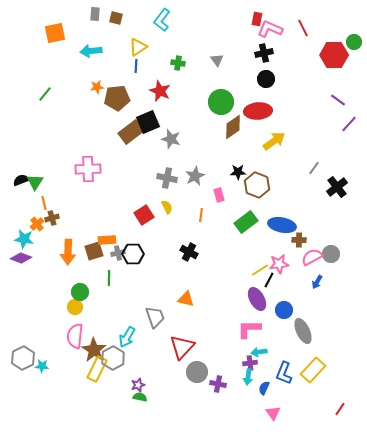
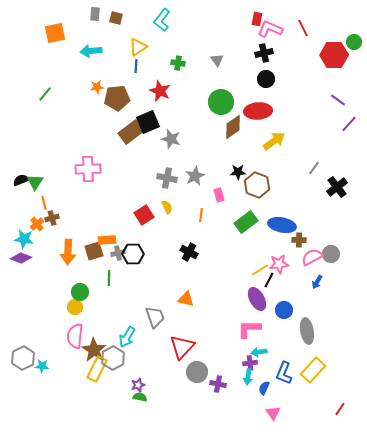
gray ellipse at (303, 331): moved 4 px right; rotated 15 degrees clockwise
